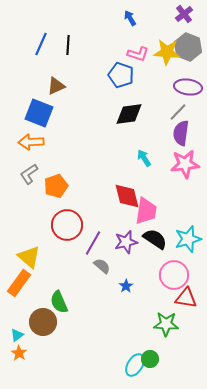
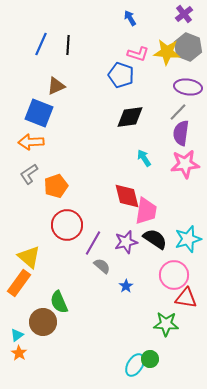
black diamond: moved 1 px right, 3 px down
